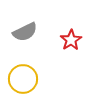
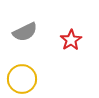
yellow circle: moved 1 px left
